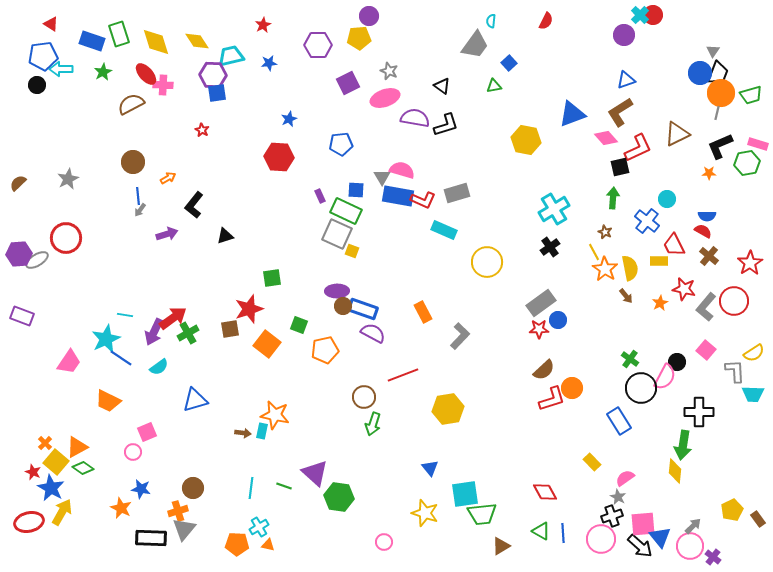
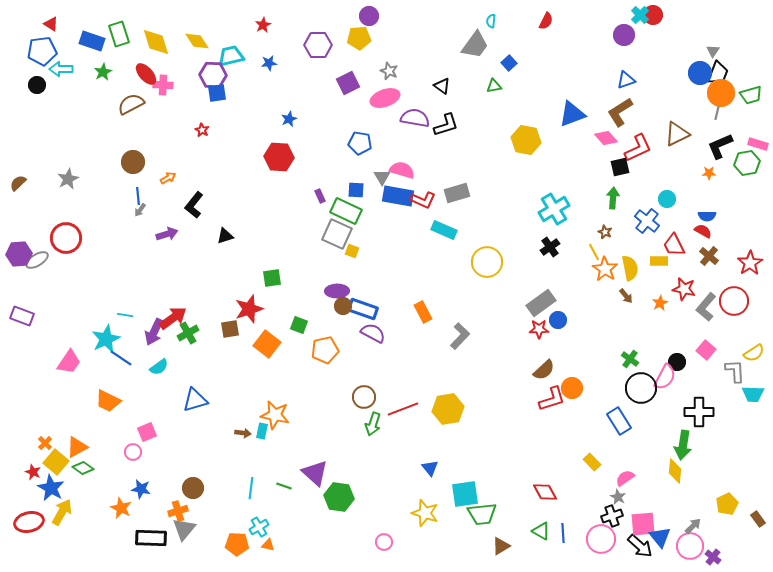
blue pentagon at (43, 56): moved 1 px left, 5 px up
blue pentagon at (341, 144): moved 19 px right, 1 px up; rotated 15 degrees clockwise
red line at (403, 375): moved 34 px down
yellow pentagon at (732, 510): moved 5 px left, 6 px up
